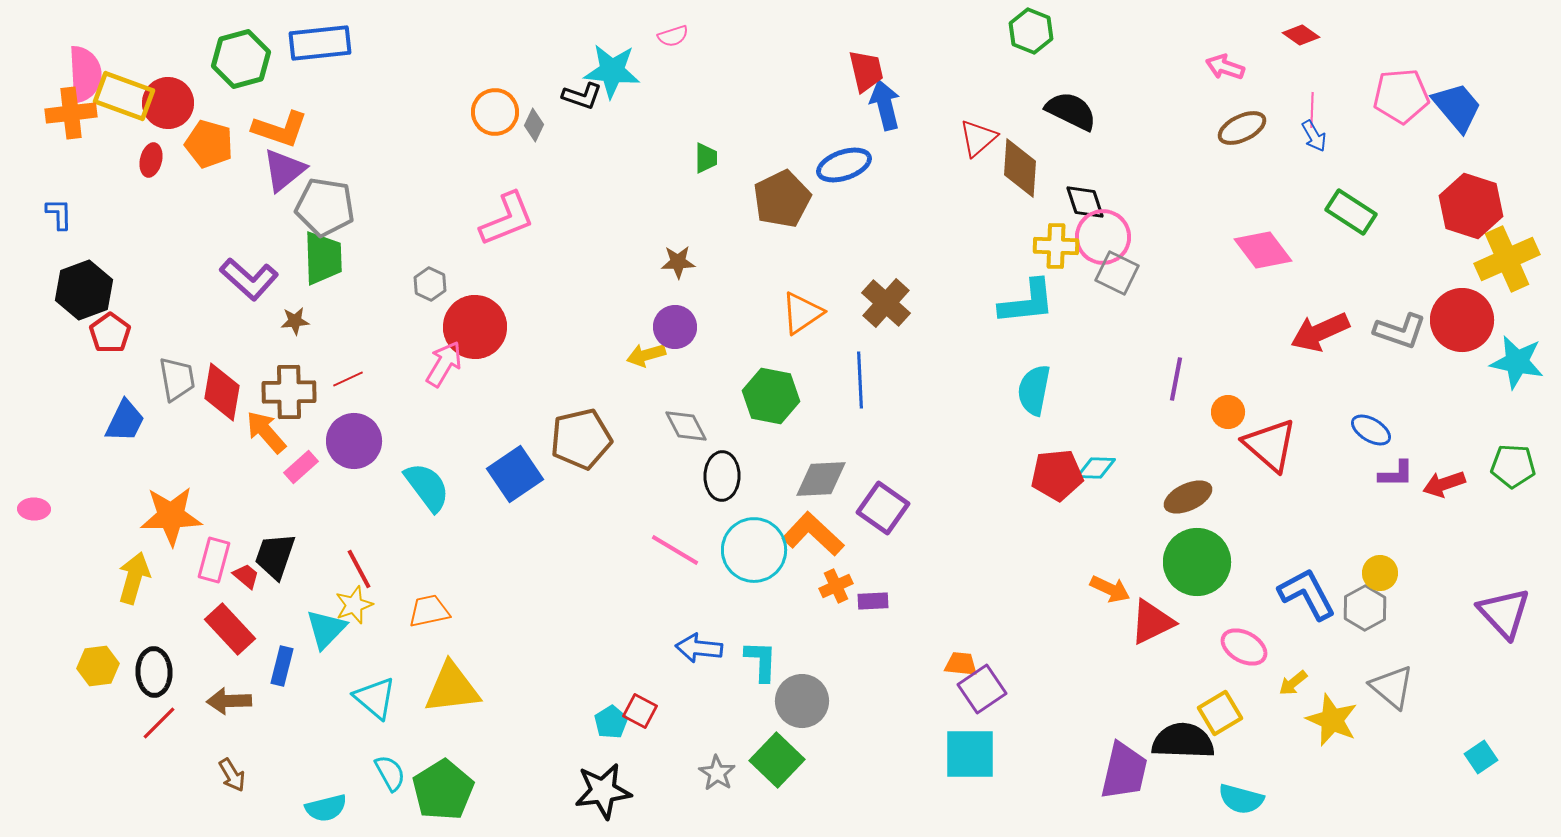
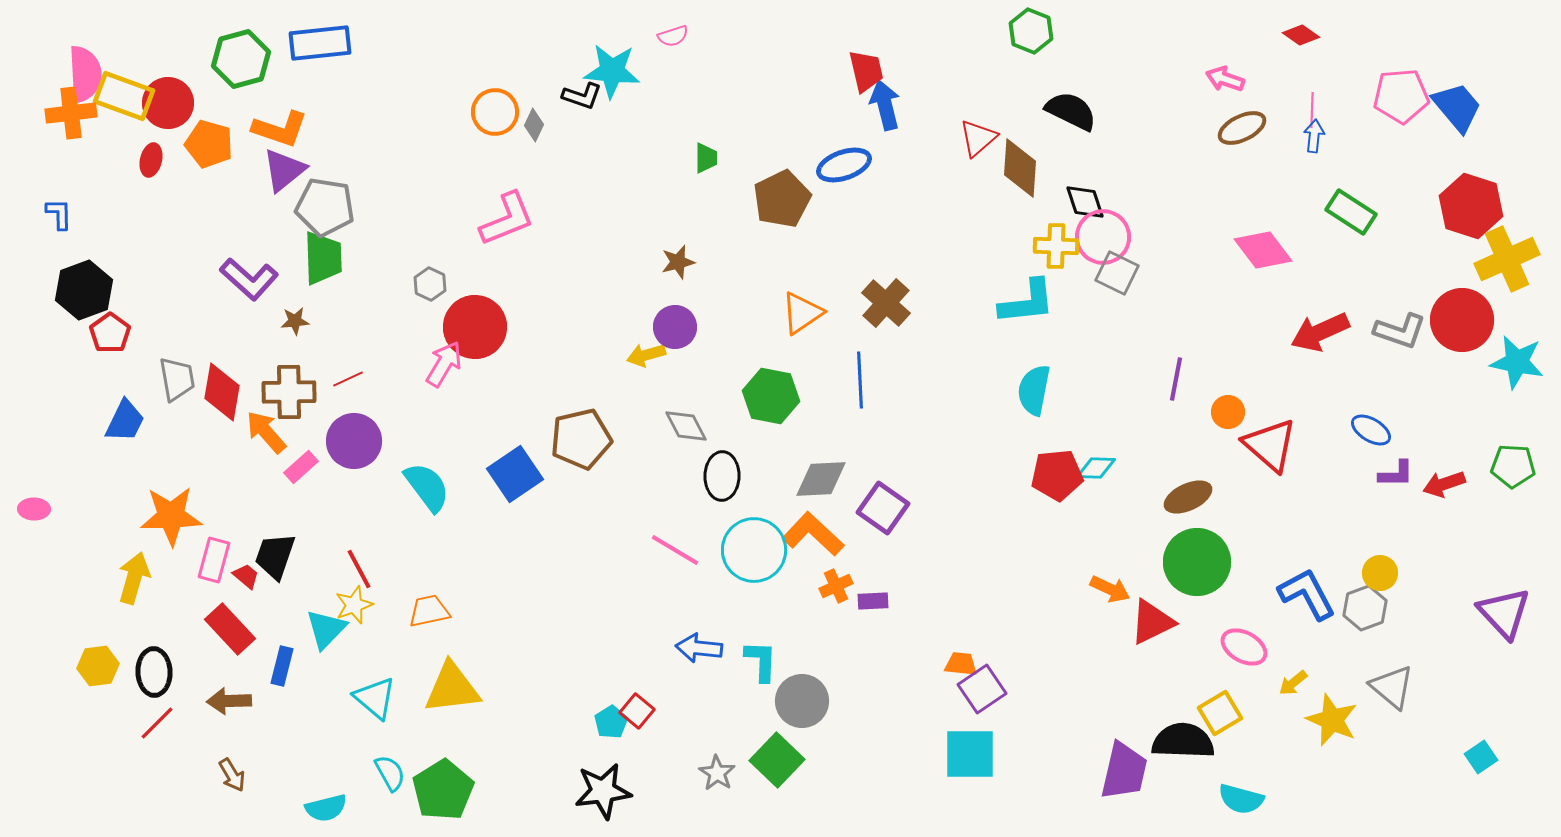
pink arrow at (1225, 67): moved 12 px down
blue arrow at (1314, 136): rotated 144 degrees counterclockwise
brown star at (678, 262): rotated 12 degrees counterclockwise
gray hexagon at (1365, 608): rotated 9 degrees clockwise
red square at (640, 711): moved 3 px left; rotated 12 degrees clockwise
red line at (159, 723): moved 2 px left
